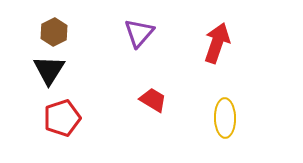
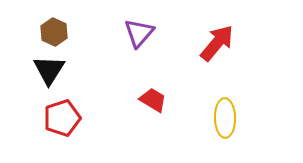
brown hexagon: rotated 8 degrees counterclockwise
red arrow: rotated 21 degrees clockwise
